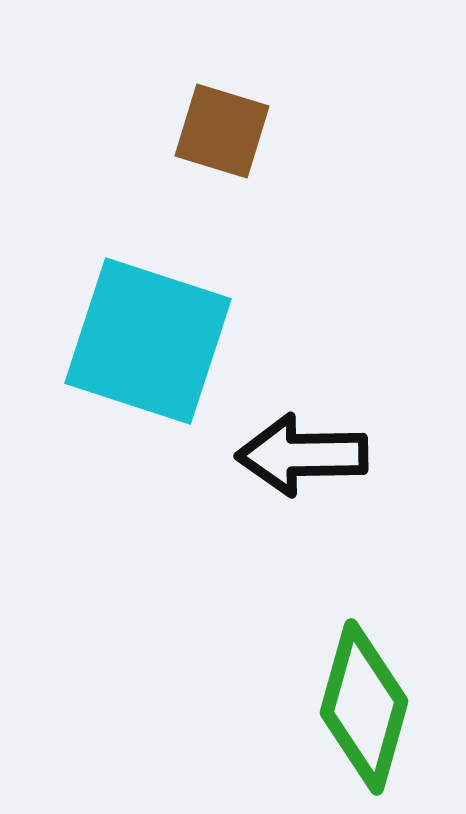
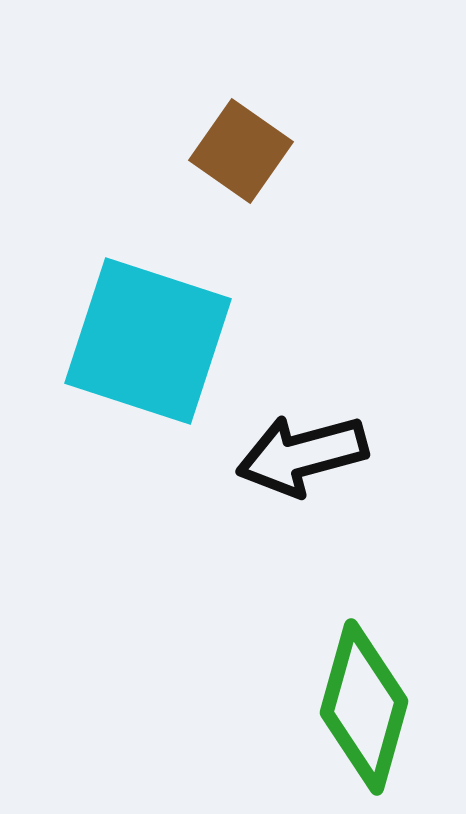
brown square: moved 19 px right, 20 px down; rotated 18 degrees clockwise
black arrow: rotated 14 degrees counterclockwise
